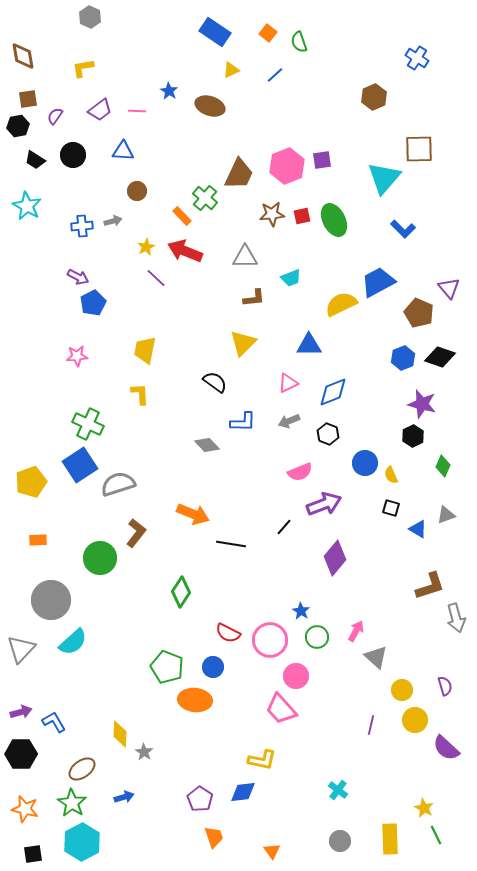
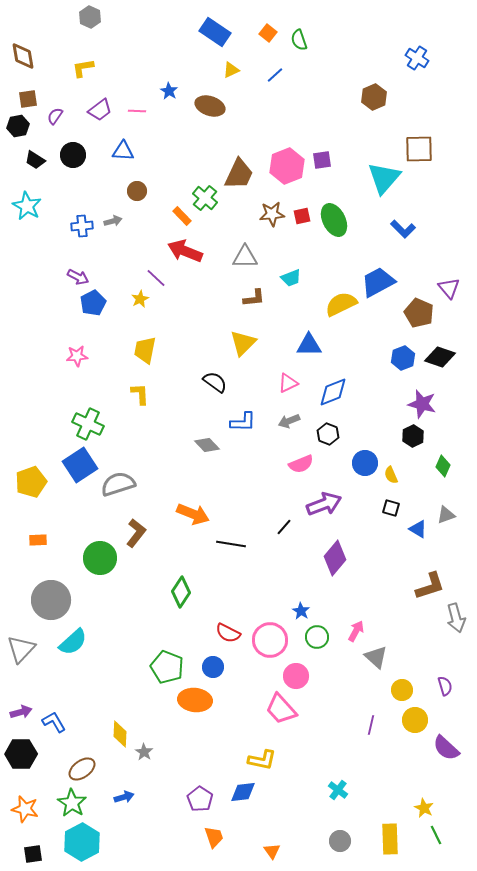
green semicircle at (299, 42): moved 2 px up
yellow star at (146, 247): moved 6 px left, 52 px down
pink semicircle at (300, 472): moved 1 px right, 8 px up
